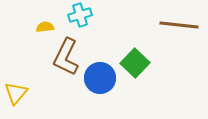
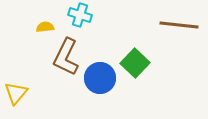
cyan cross: rotated 35 degrees clockwise
